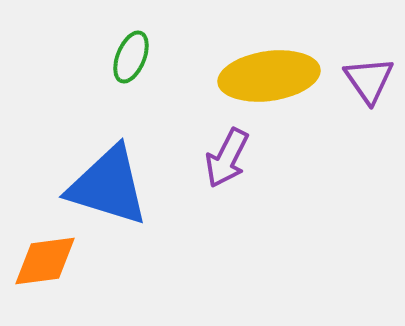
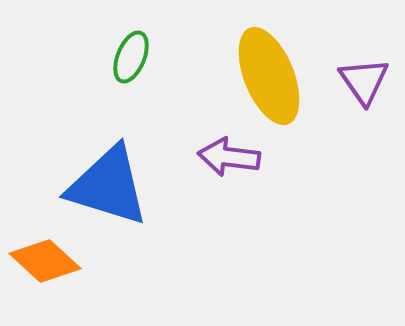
yellow ellipse: rotated 76 degrees clockwise
purple triangle: moved 5 px left, 1 px down
purple arrow: moved 2 px right, 1 px up; rotated 70 degrees clockwise
orange diamond: rotated 50 degrees clockwise
